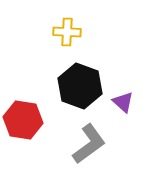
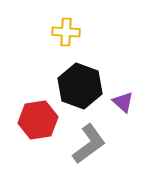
yellow cross: moved 1 px left
red hexagon: moved 15 px right; rotated 18 degrees counterclockwise
